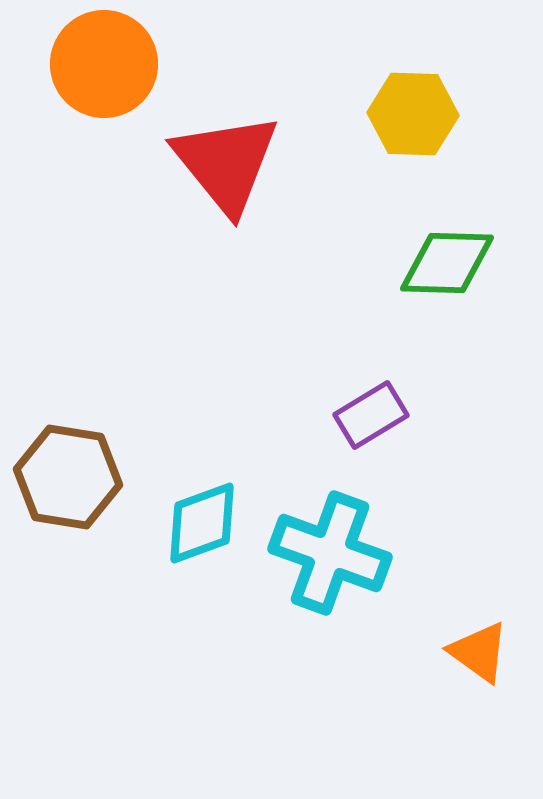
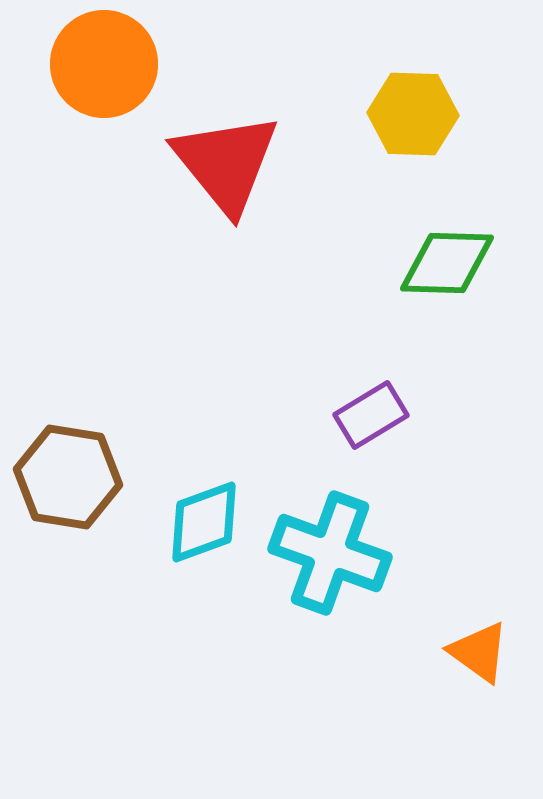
cyan diamond: moved 2 px right, 1 px up
